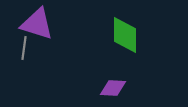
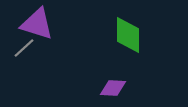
green diamond: moved 3 px right
gray line: rotated 40 degrees clockwise
